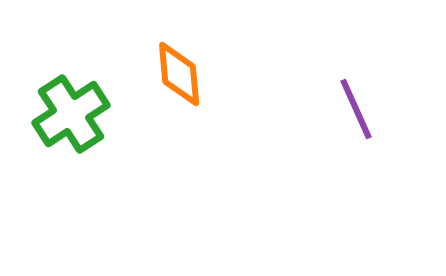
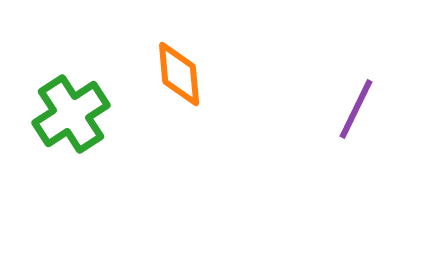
purple line: rotated 50 degrees clockwise
